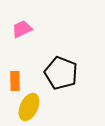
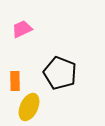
black pentagon: moved 1 px left
